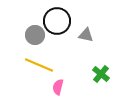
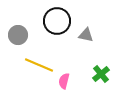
gray circle: moved 17 px left
green cross: rotated 12 degrees clockwise
pink semicircle: moved 6 px right, 6 px up
